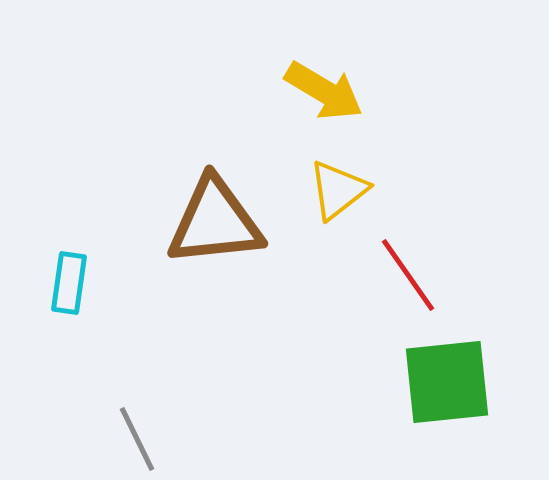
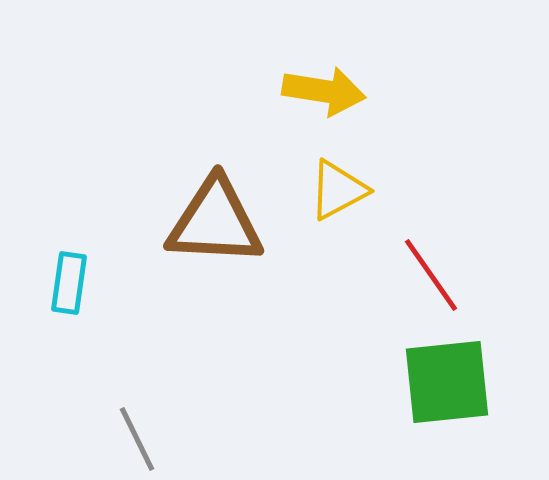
yellow arrow: rotated 22 degrees counterclockwise
yellow triangle: rotated 10 degrees clockwise
brown triangle: rotated 9 degrees clockwise
red line: moved 23 px right
